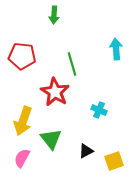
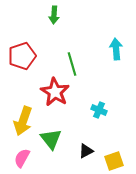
red pentagon: rotated 24 degrees counterclockwise
